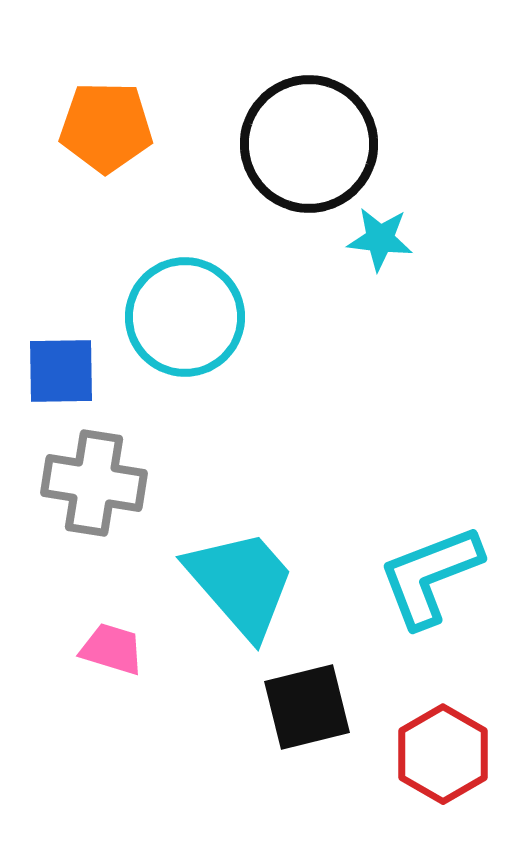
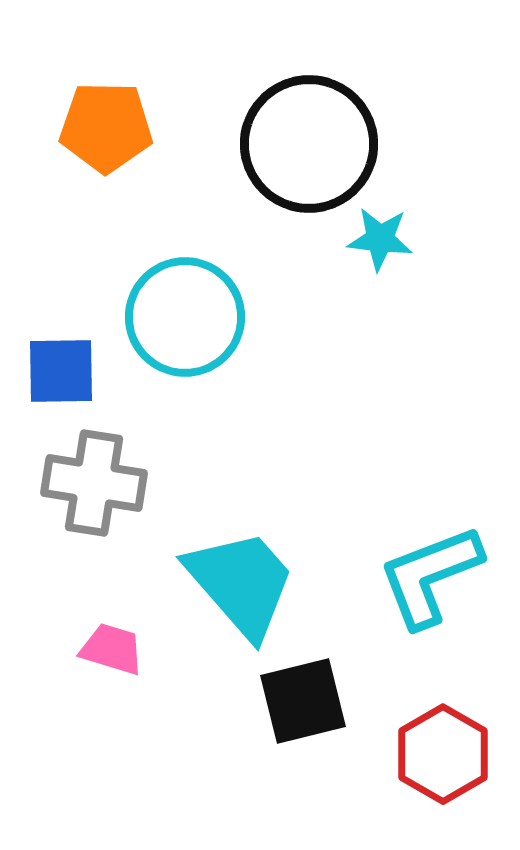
black square: moved 4 px left, 6 px up
